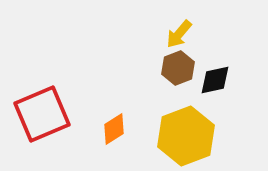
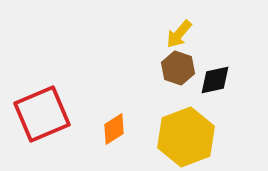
brown hexagon: rotated 20 degrees counterclockwise
yellow hexagon: moved 1 px down
